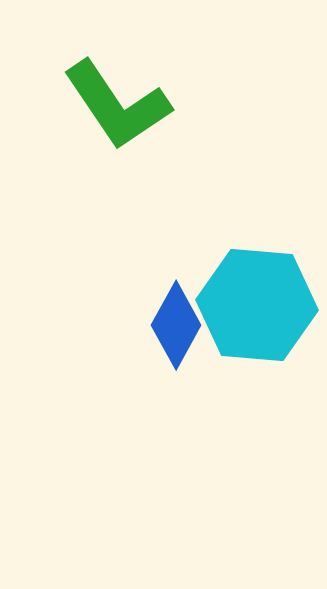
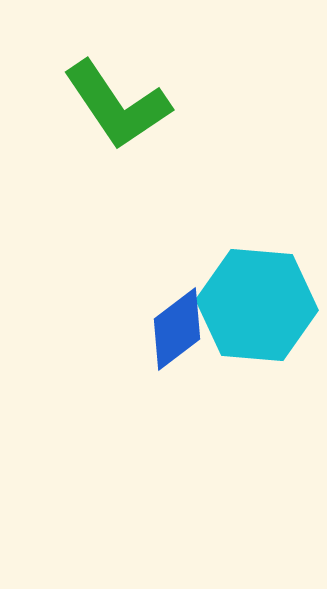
blue diamond: moved 1 px right, 4 px down; rotated 24 degrees clockwise
